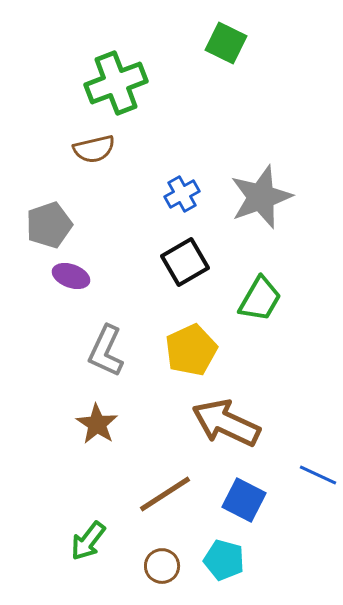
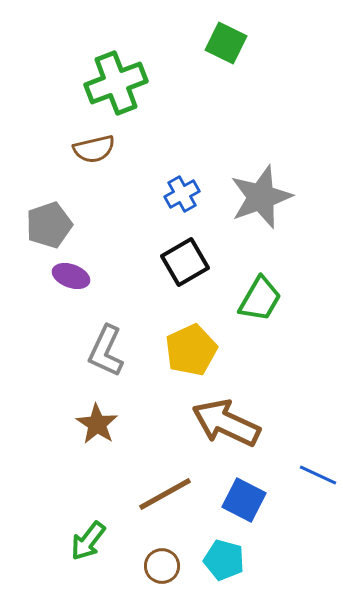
brown line: rotated 4 degrees clockwise
